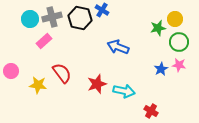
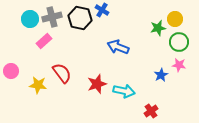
blue star: moved 6 px down
red cross: rotated 24 degrees clockwise
